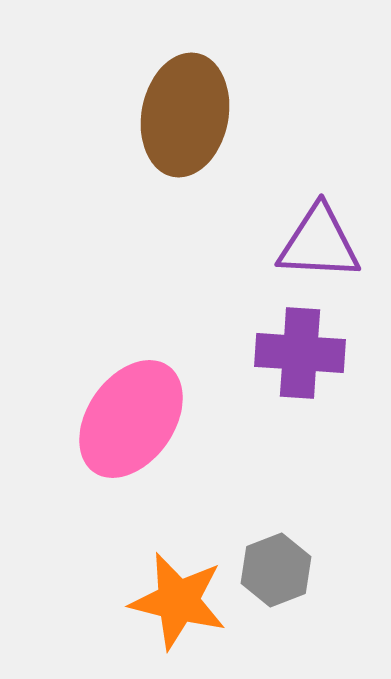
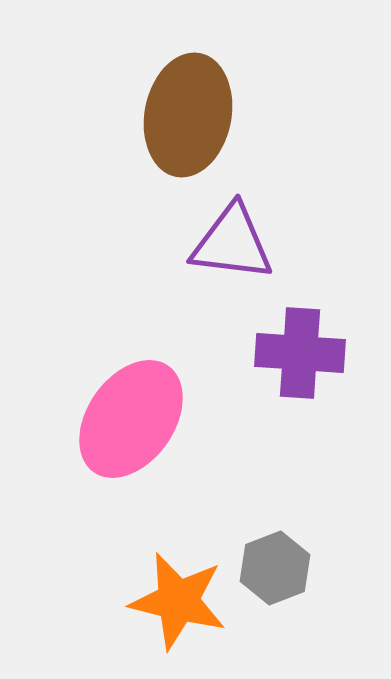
brown ellipse: moved 3 px right
purple triangle: moved 87 px left; rotated 4 degrees clockwise
gray hexagon: moved 1 px left, 2 px up
